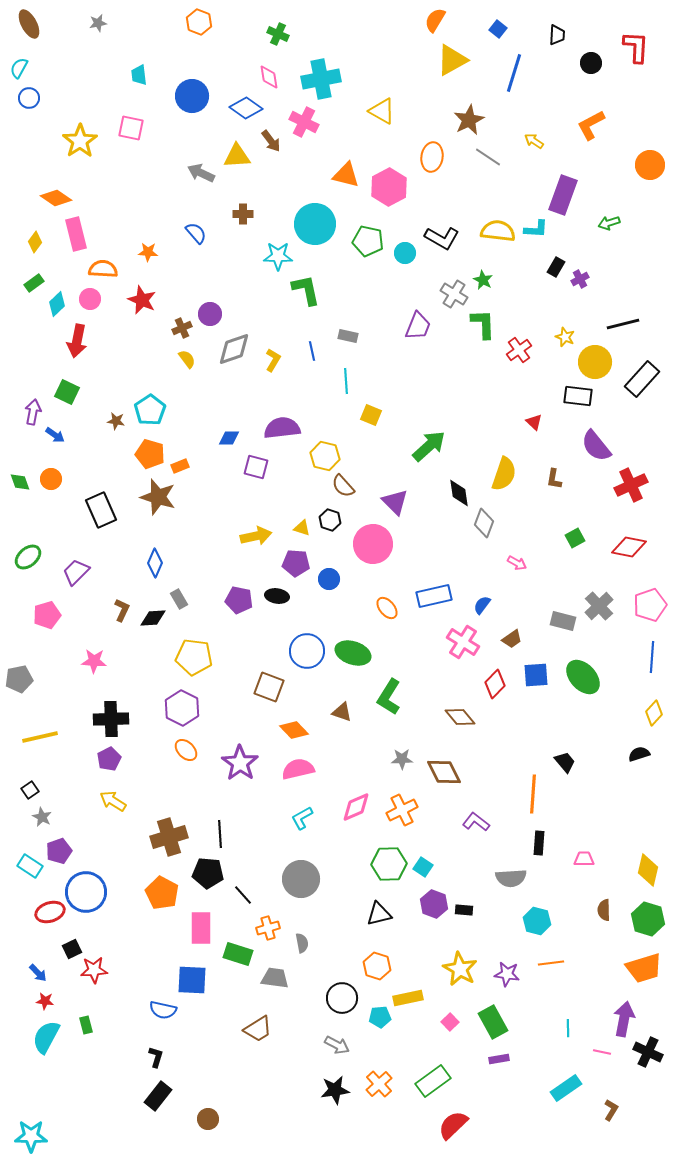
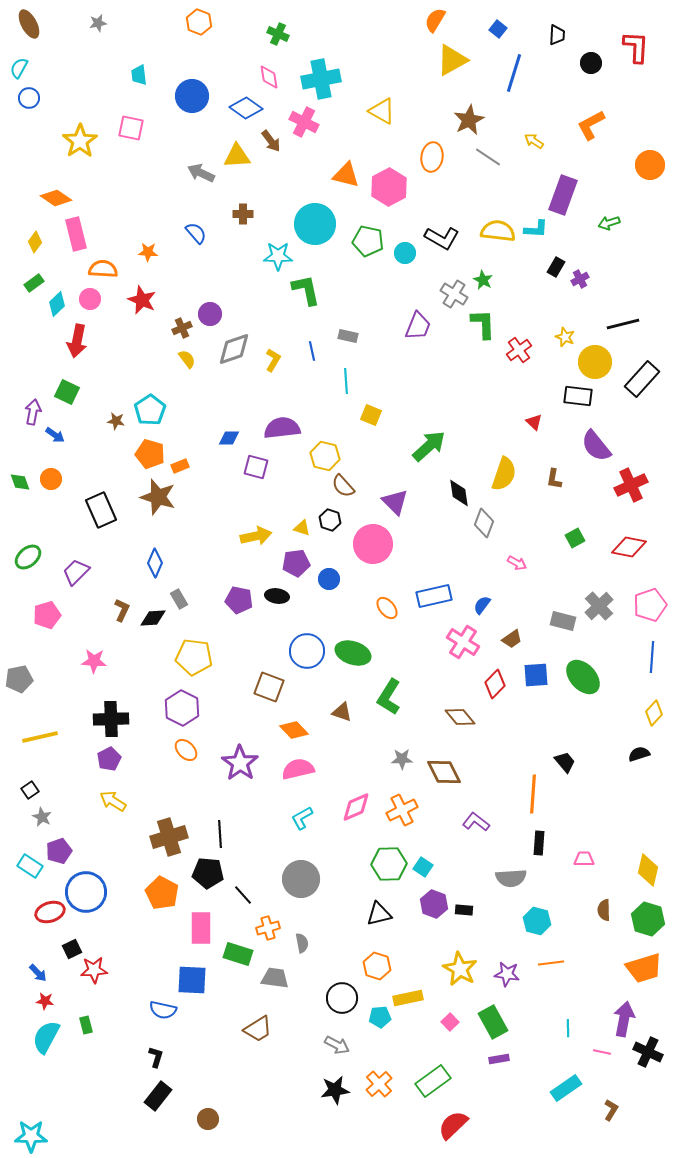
purple pentagon at (296, 563): rotated 12 degrees counterclockwise
